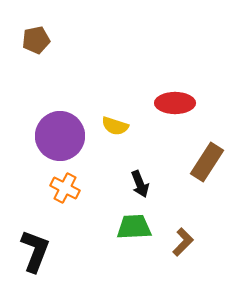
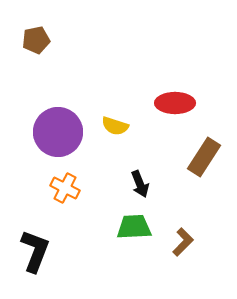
purple circle: moved 2 px left, 4 px up
brown rectangle: moved 3 px left, 5 px up
